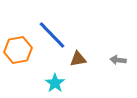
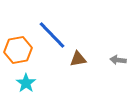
cyan star: moved 29 px left
